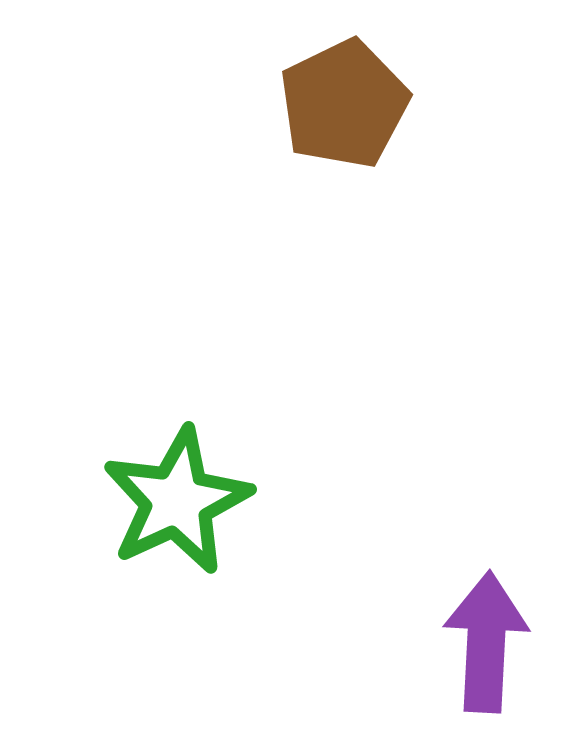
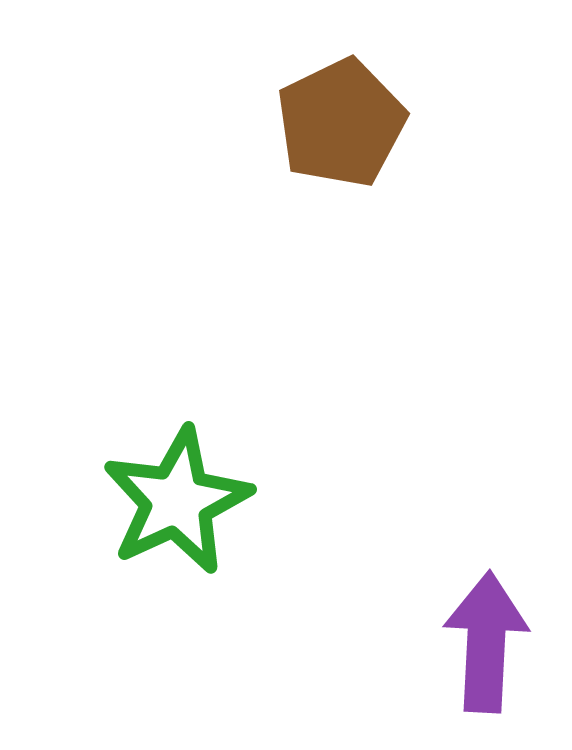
brown pentagon: moved 3 px left, 19 px down
